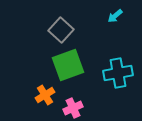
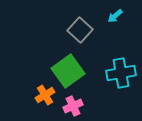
gray square: moved 19 px right
green square: moved 6 px down; rotated 16 degrees counterclockwise
cyan cross: moved 3 px right
pink cross: moved 2 px up
